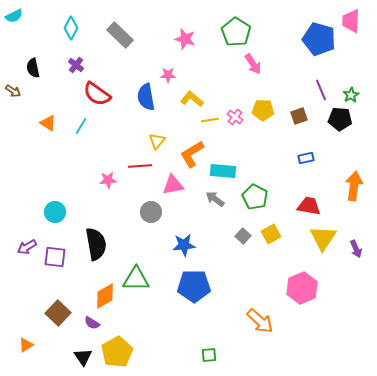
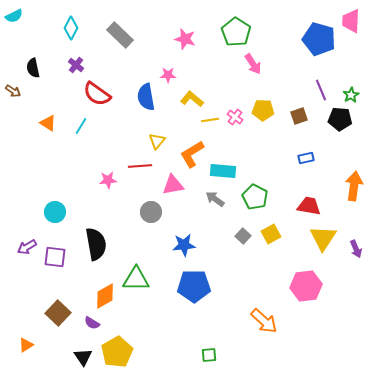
pink hexagon at (302, 288): moved 4 px right, 2 px up; rotated 16 degrees clockwise
orange arrow at (260, 321): moved 4 px right
